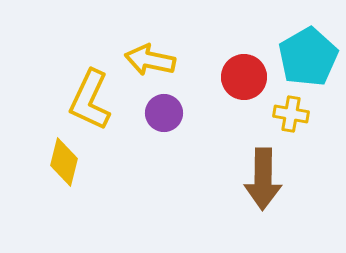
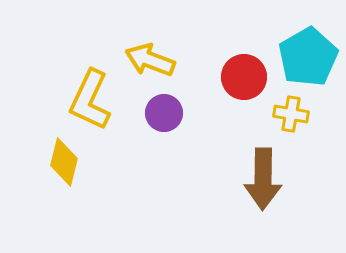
yellow arrow: rotated 9 degrees clockwise
